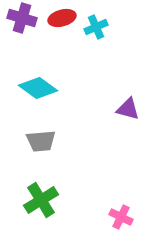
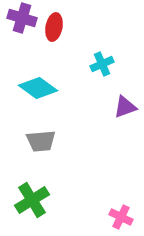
red ellipse: moved 8 px left, 9 px down; rotated 64 degrees counterclockwise
cyan cross: moved 6 px right, 37 px down
purple triangle: moved 3 px left, 2 px up; rotated 35 degrees counterclockwise
green cross: moved 9 px left
